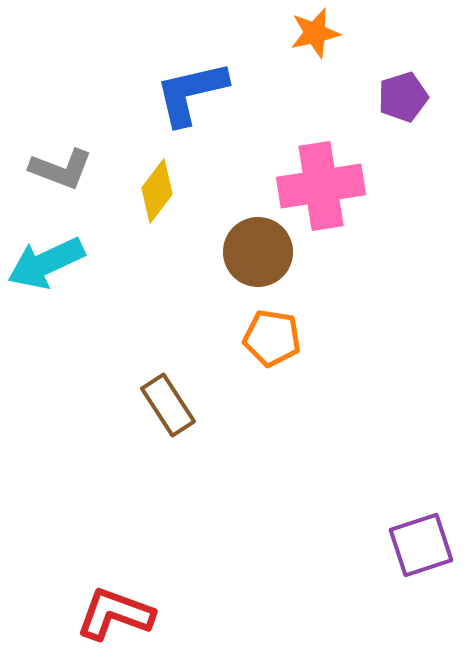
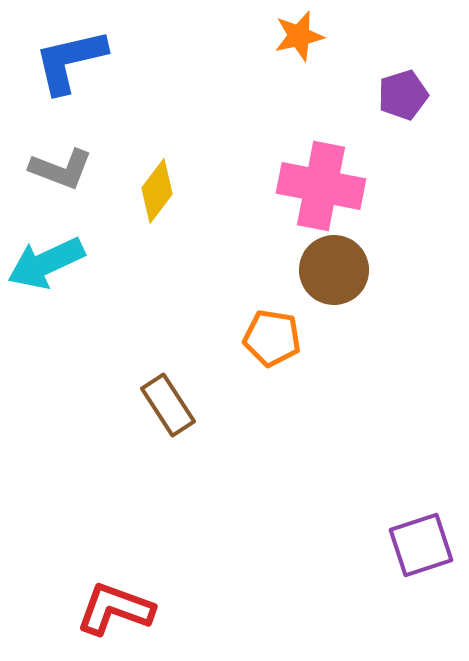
orange star: moved 16 px left, 3 px down
blue L-shape: moved 121 px left, 32 px up
purple pentagon: moved 2 px up
pink cross: rotated 20 degrees clockwise
brown circle: moved 76 px right, 18 px down
red L-shape: moved 5 px up
